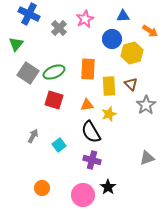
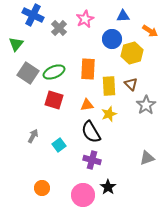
blue cross: moved 4 px right, 1 px down
